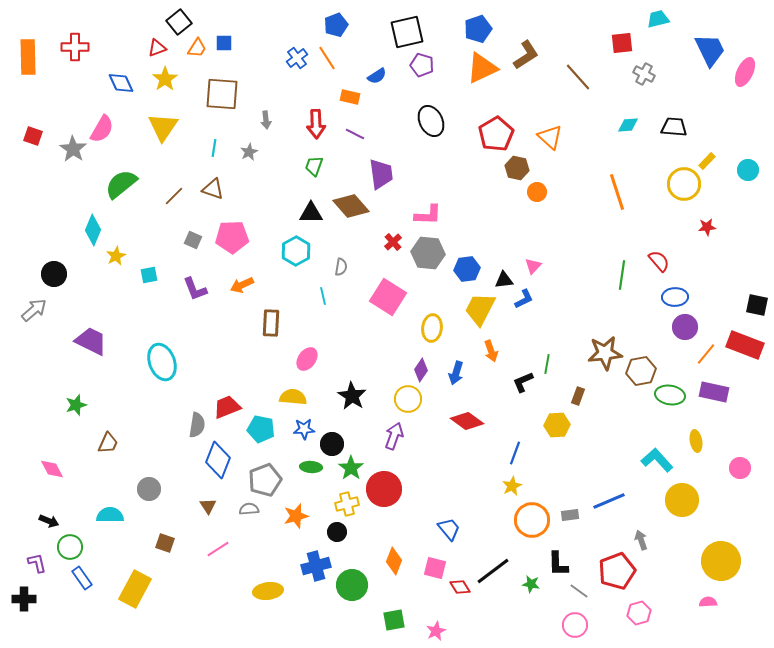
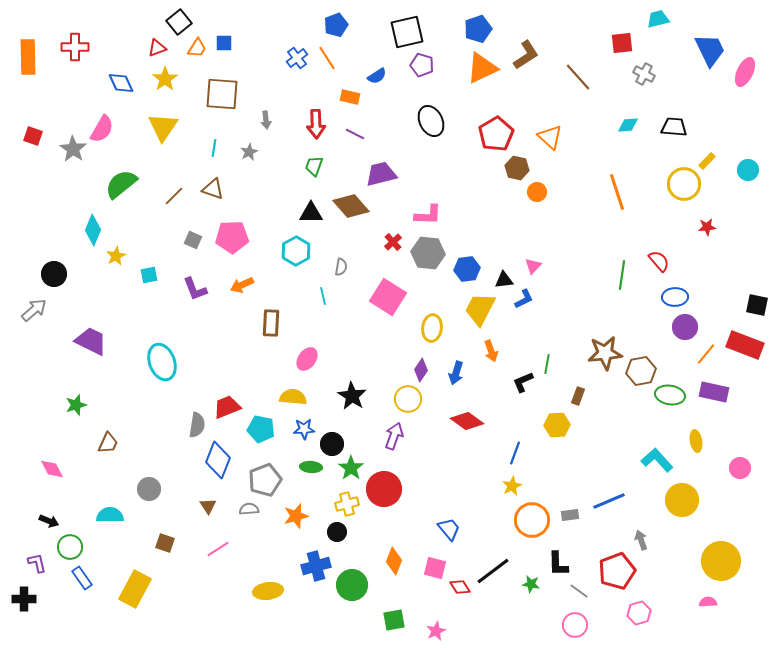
purple trapezoid at (381, 174): rotated 96 degrees counterclockwise
